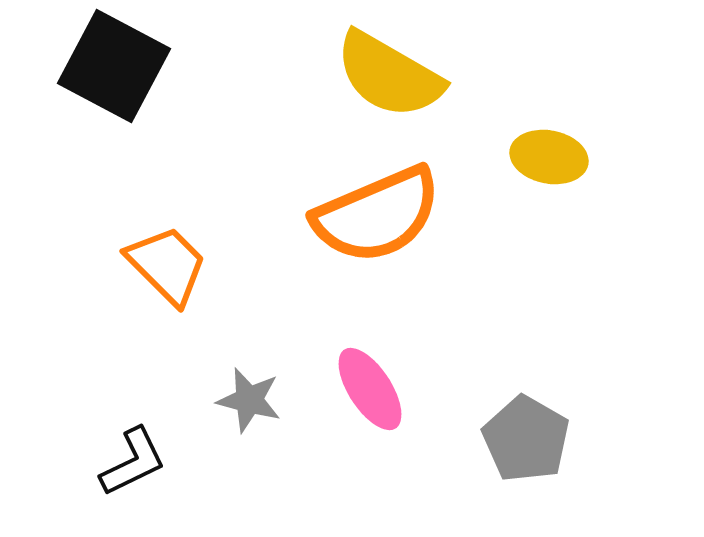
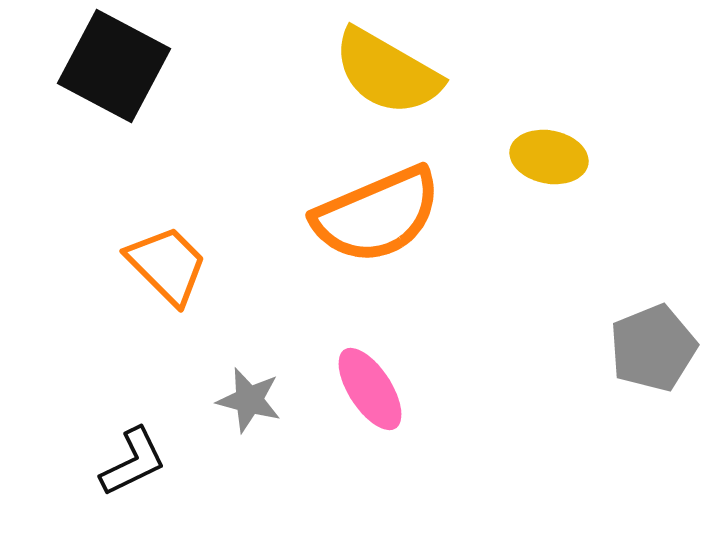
yellow semicircle: moved 2 px left, 3 px up
gray pentagon: moved 127 px right, 91 px up; rotated 20 degrees clockwise
